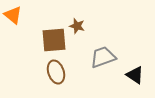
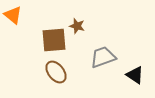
brown ellipse: rotated 20 degrees counterclockwise
